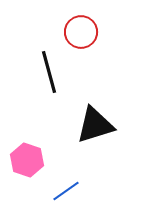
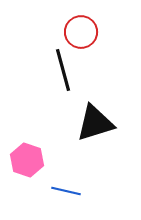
black line: moved 14 px right, 2 px up
black triangle: moved 2 px up
blue line: rotated 48 degrees clockwise
